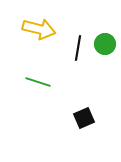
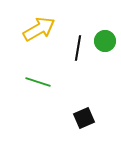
yellow arrow: rotated 44 degrees counterclockwise
green circle: moved 3 px up
